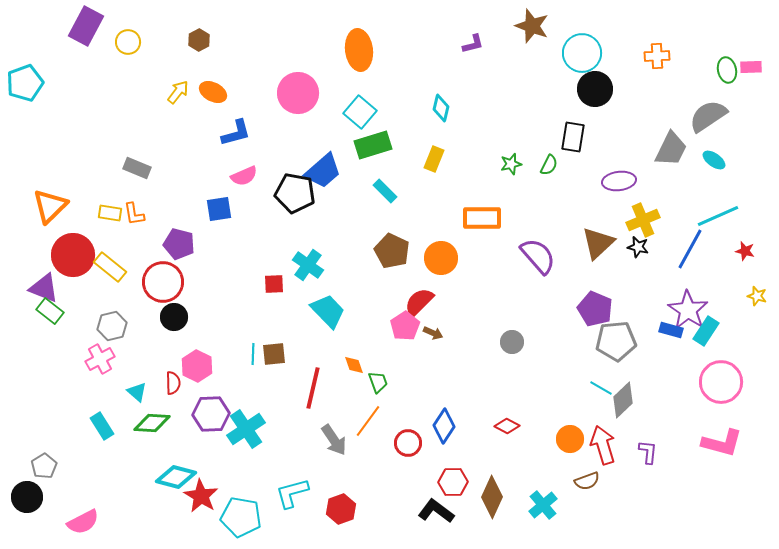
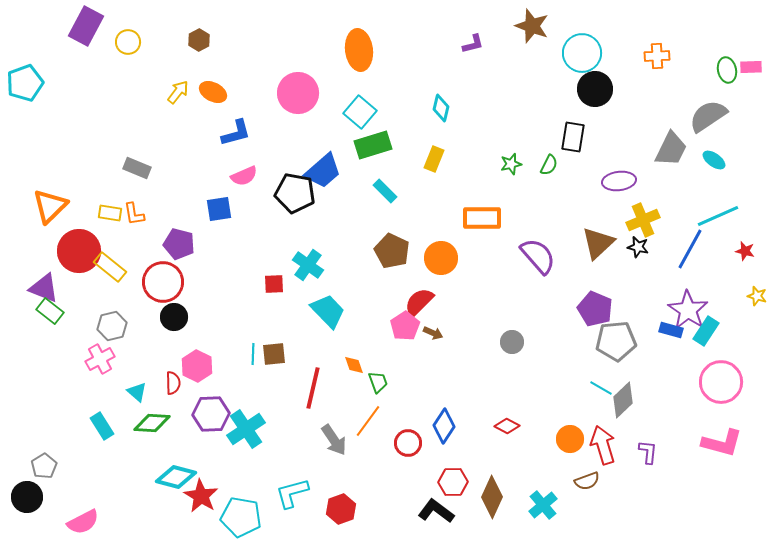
red circle at (73, 255): moved 6 px right, 4 px up
